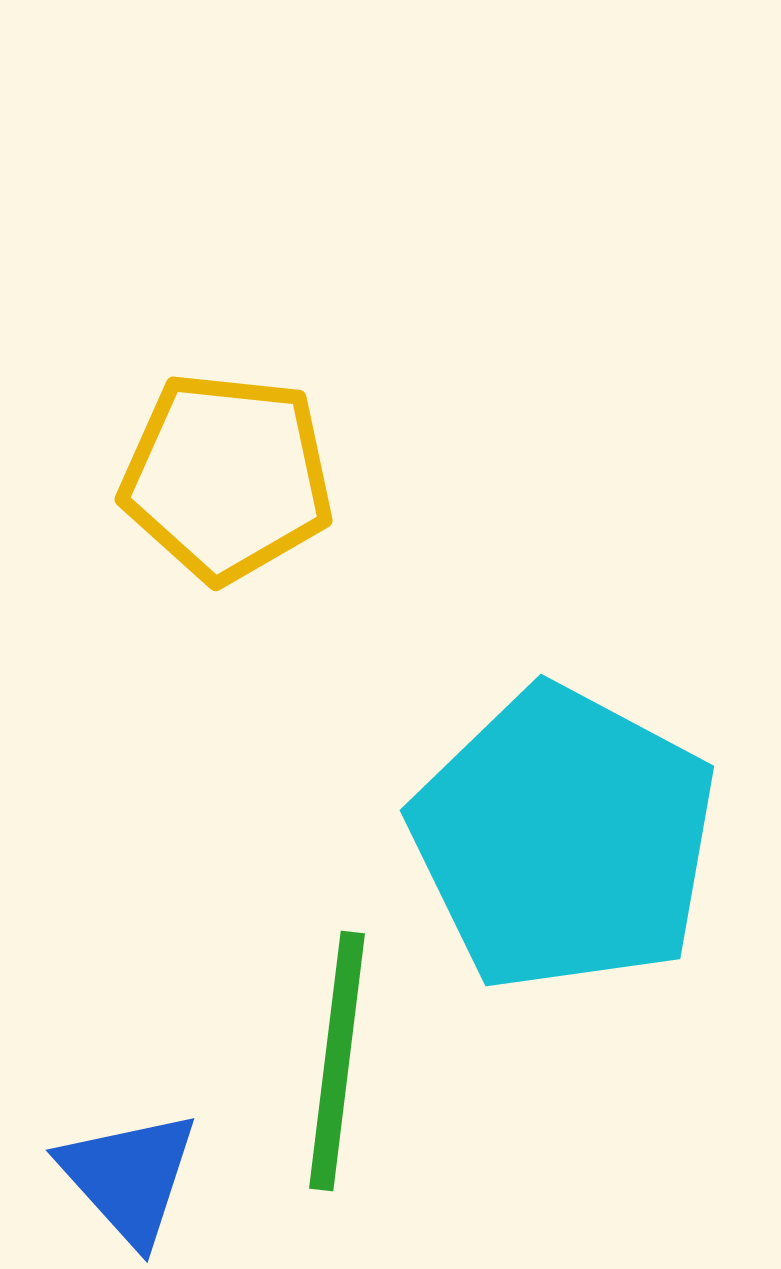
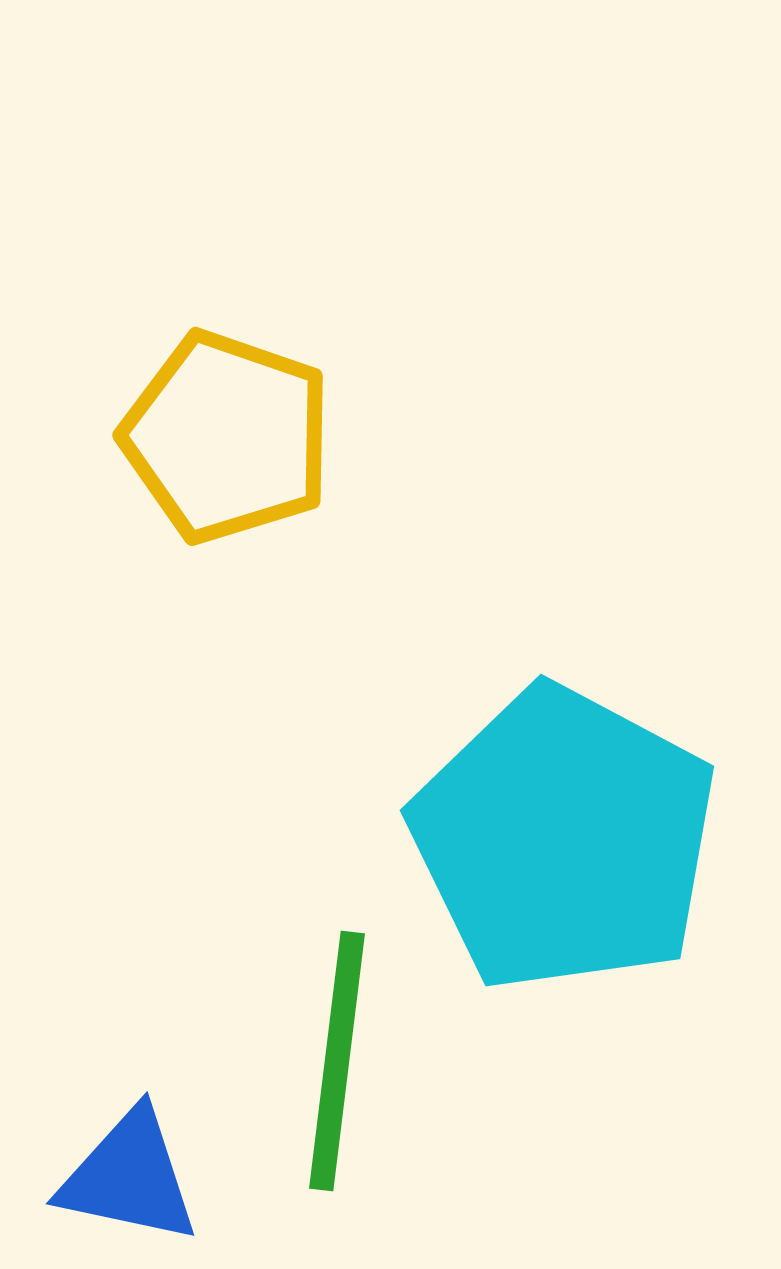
yellow pentagon: moved 40 px up; rotated 13 degrees clockwise
blue triangle: rotated 36 degrees counterclockwise
